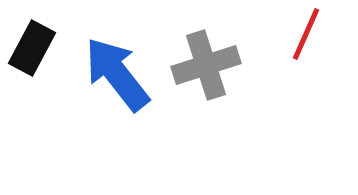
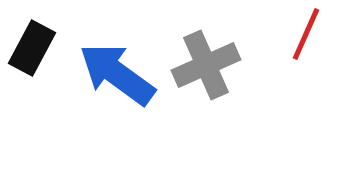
gray cross: rotated 6 degrees counterclockwise
blue arrow: rotated 16 degrees counterclockwise
